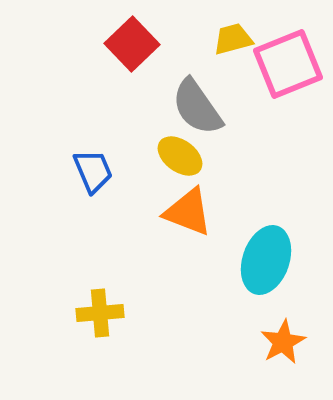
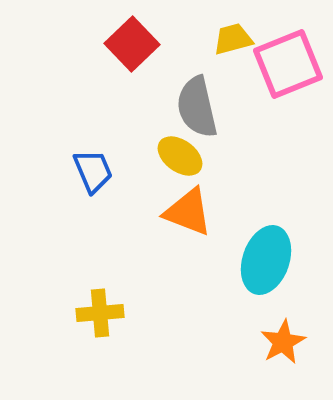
gray semicircle: rotated 22 degrees clockwise
